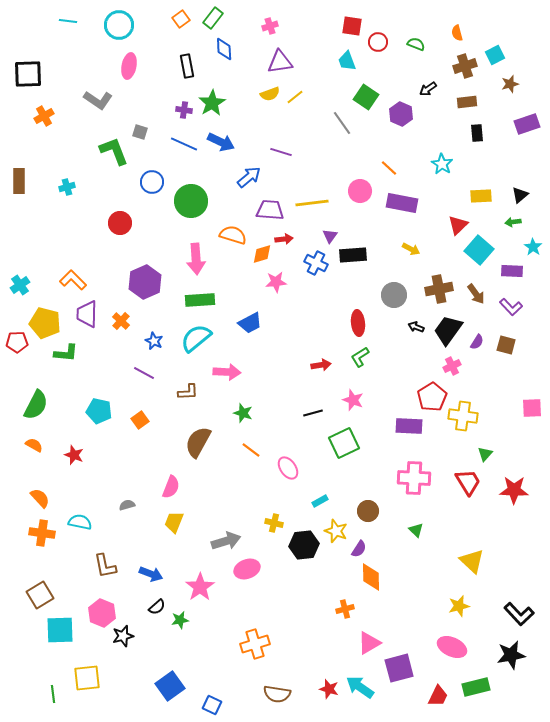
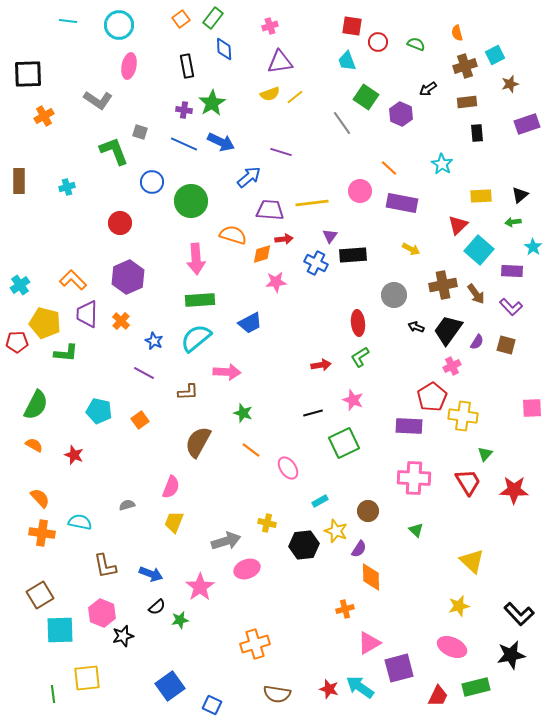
purple hexagon at (145, 282): moved 17 px left, 5 px up
brown cross at (439, 289): moved 4 px right, 4 px up
yellow cross at (274, 523): moved 7 px left
